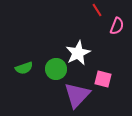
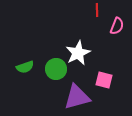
red line: rotated 32 degrees clockwise
green semicircle: moved 1 px right, 1 px up
pink square: moved 1 px right, 1 px down
purple triangle: moved 2 px down; rotated 32 degrees clockwise
